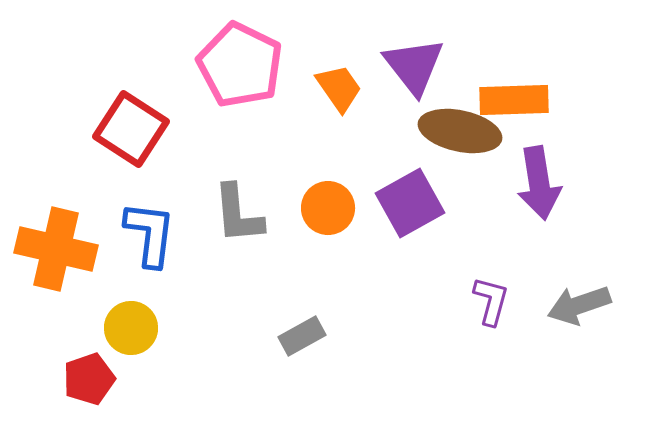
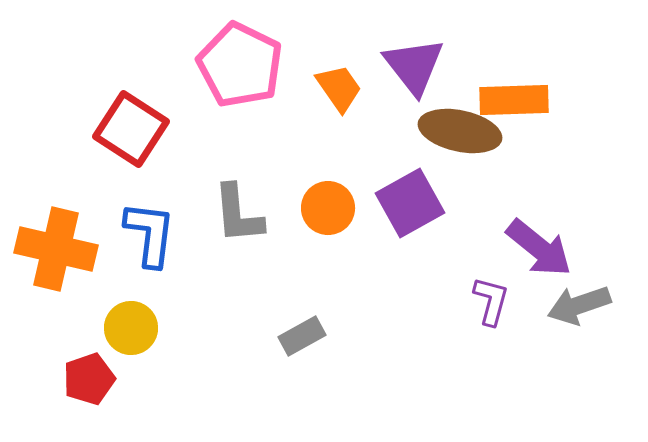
purple arrow: moved 65 px down; rotated 42 degrees counterclockwise
